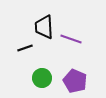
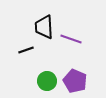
black line: moved 1 px right, 2 px down
green circle: moved 5 px right, 3 px down
